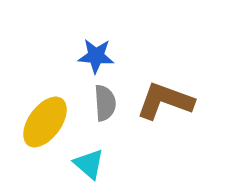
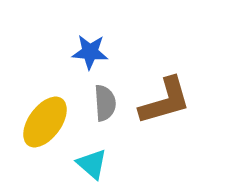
blue star: moved 6 px left, 4 px up
brown L-shape: rotated 144 degrees clockwise
cyan triangle: moved 3 px right
